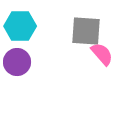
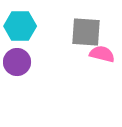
gray square: moved 1 px down
pink semicircle: rotated 35 degrees counterclockwise
